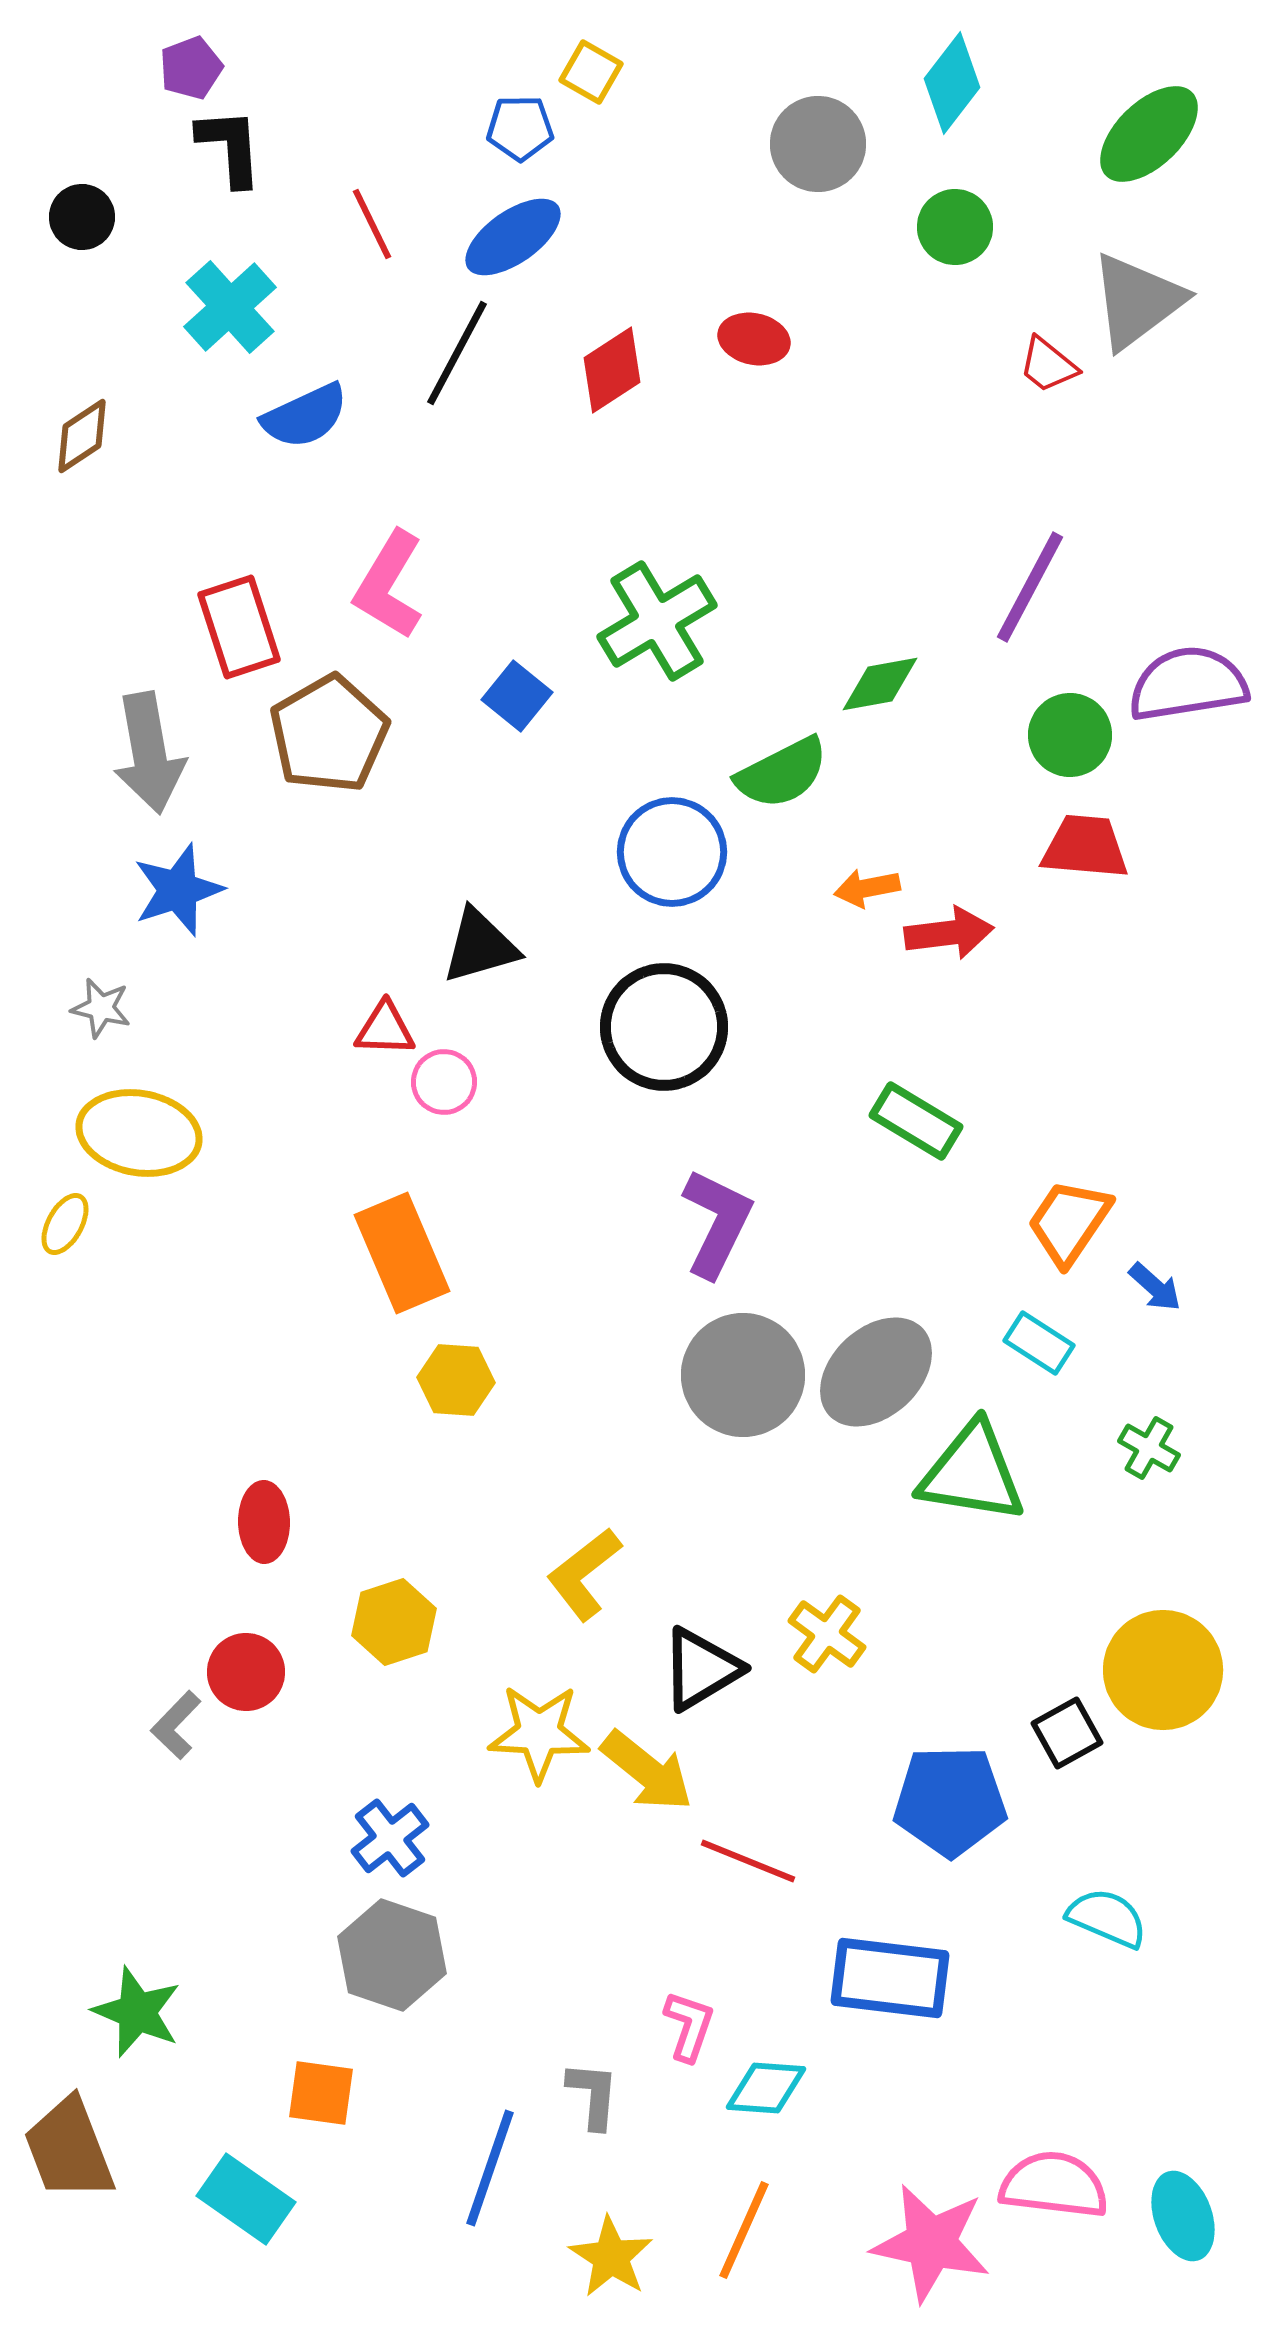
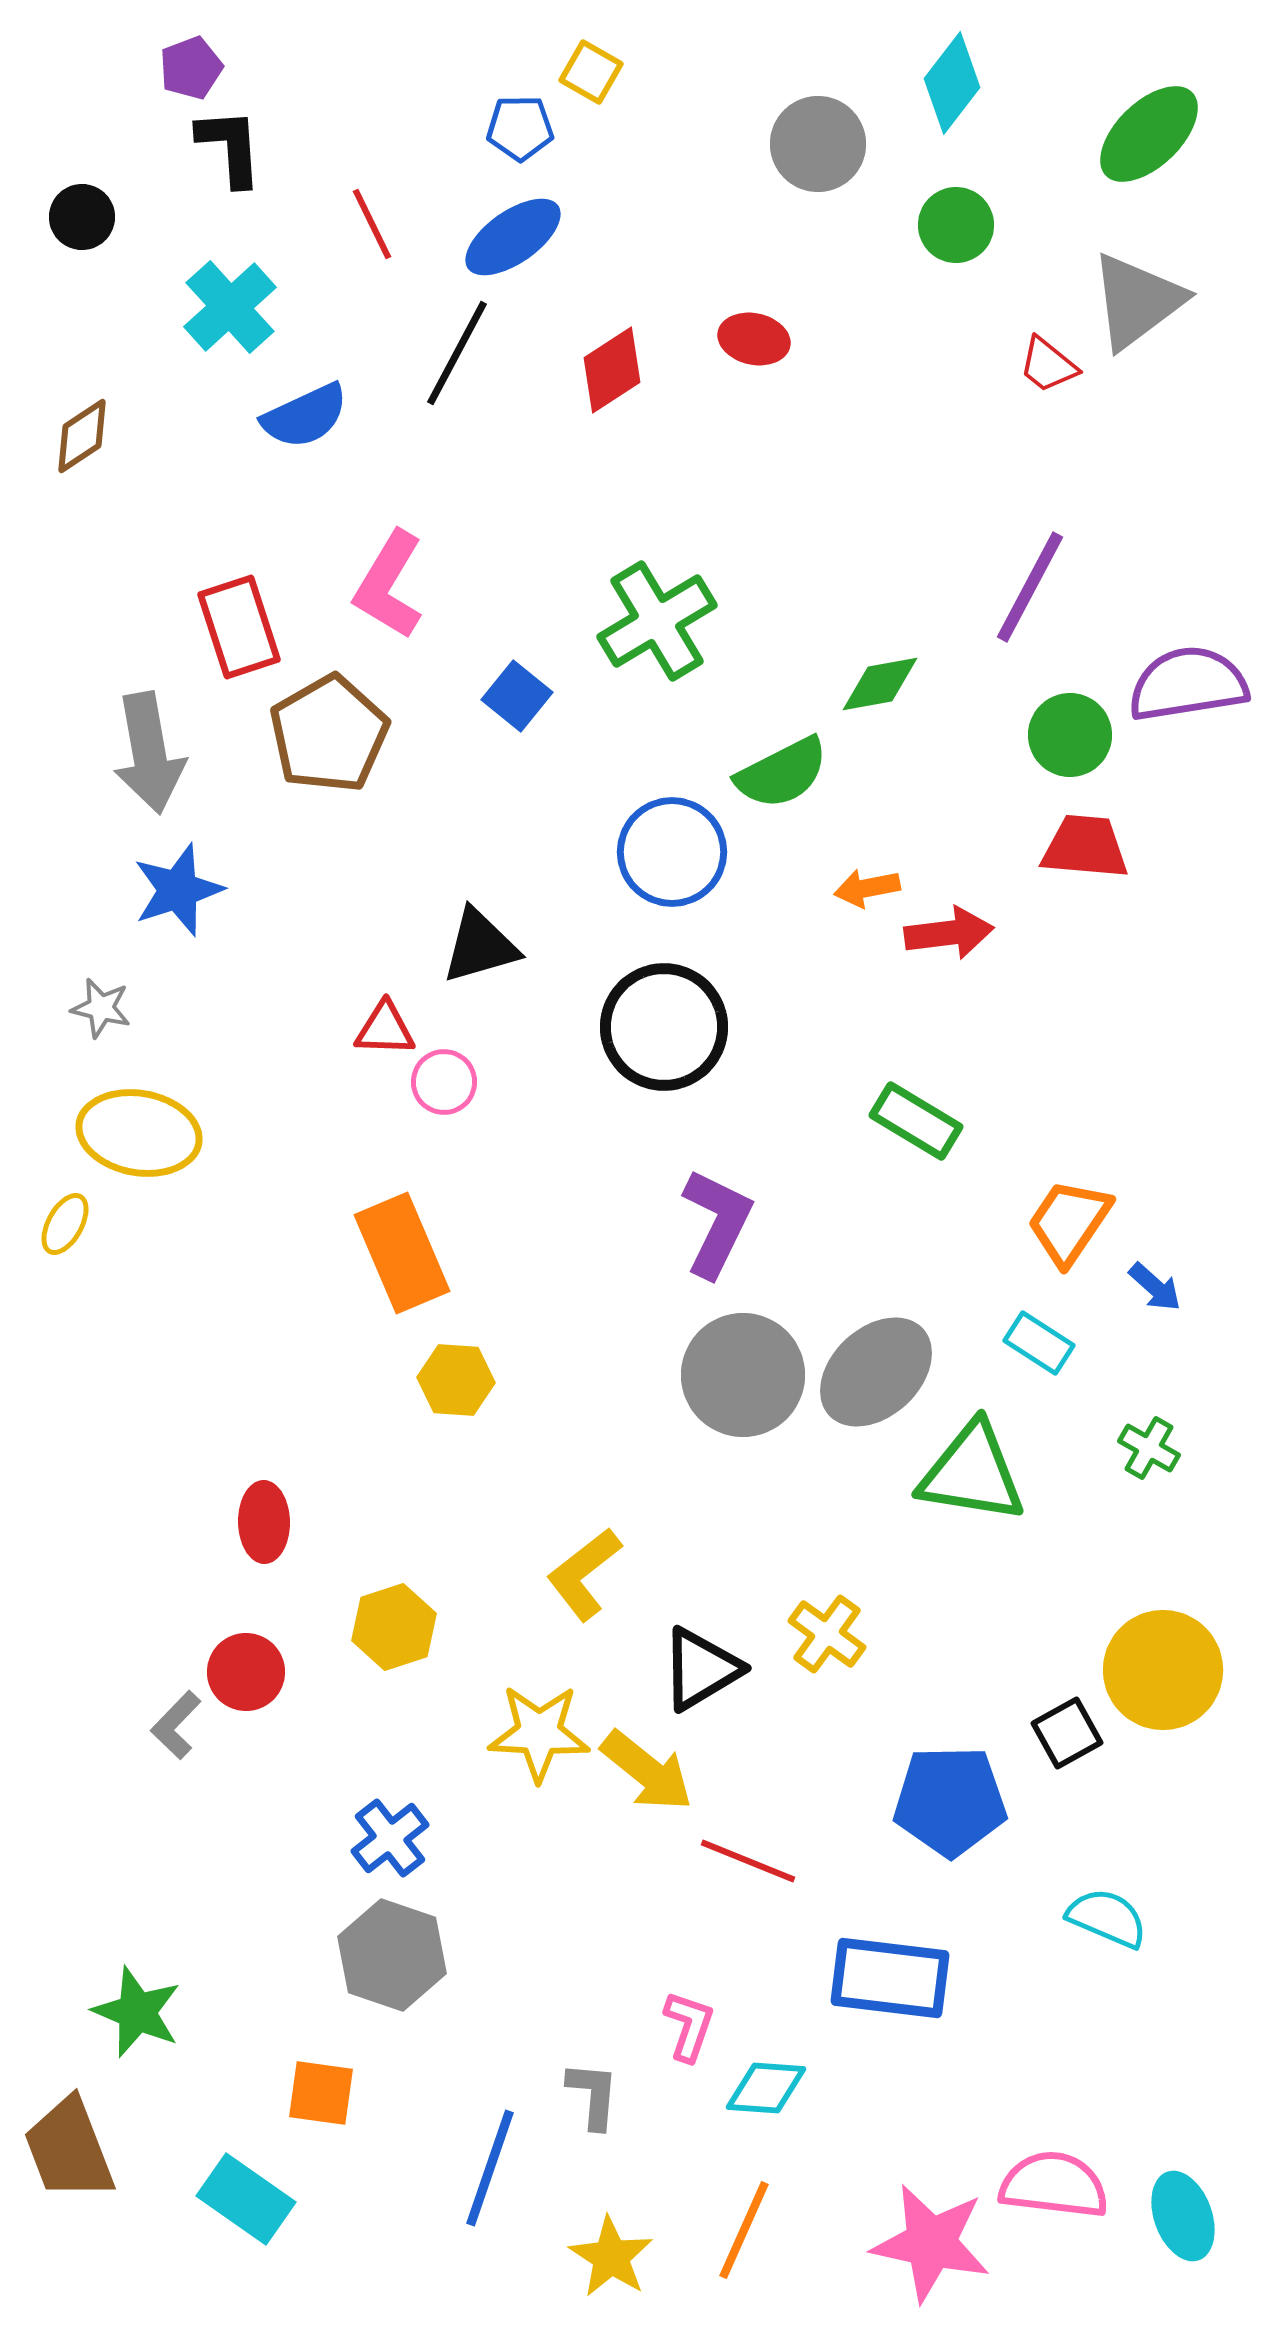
green circle at (955, 227): moved 1 px right, 2 px up
yellow hexagon at (394, 1622): moved 5 px down
